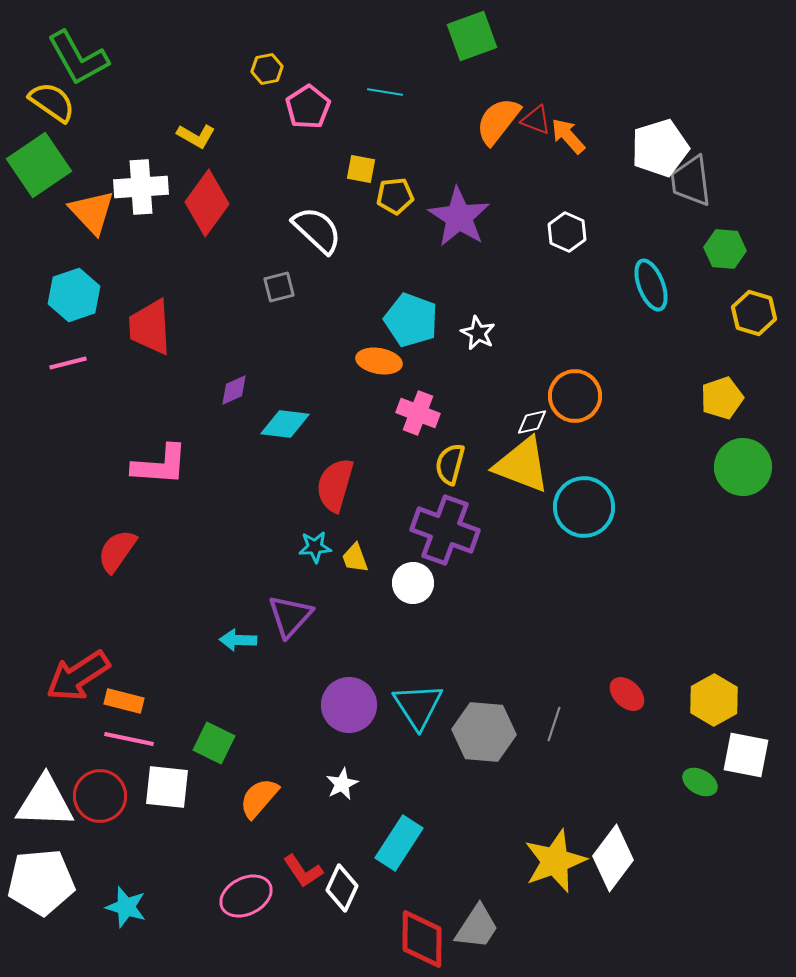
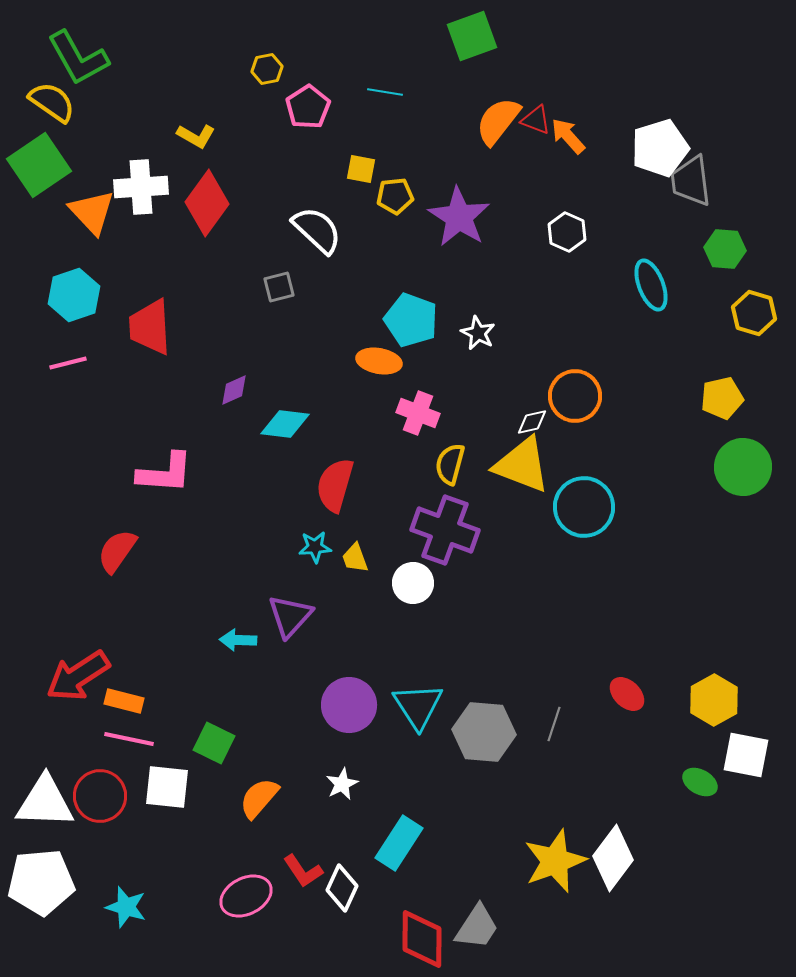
yellow pentagon at (722, 398): rotated 6 degrees clockwise
pink L-shape at (160, 465): moved 5 px right, 8 px down
